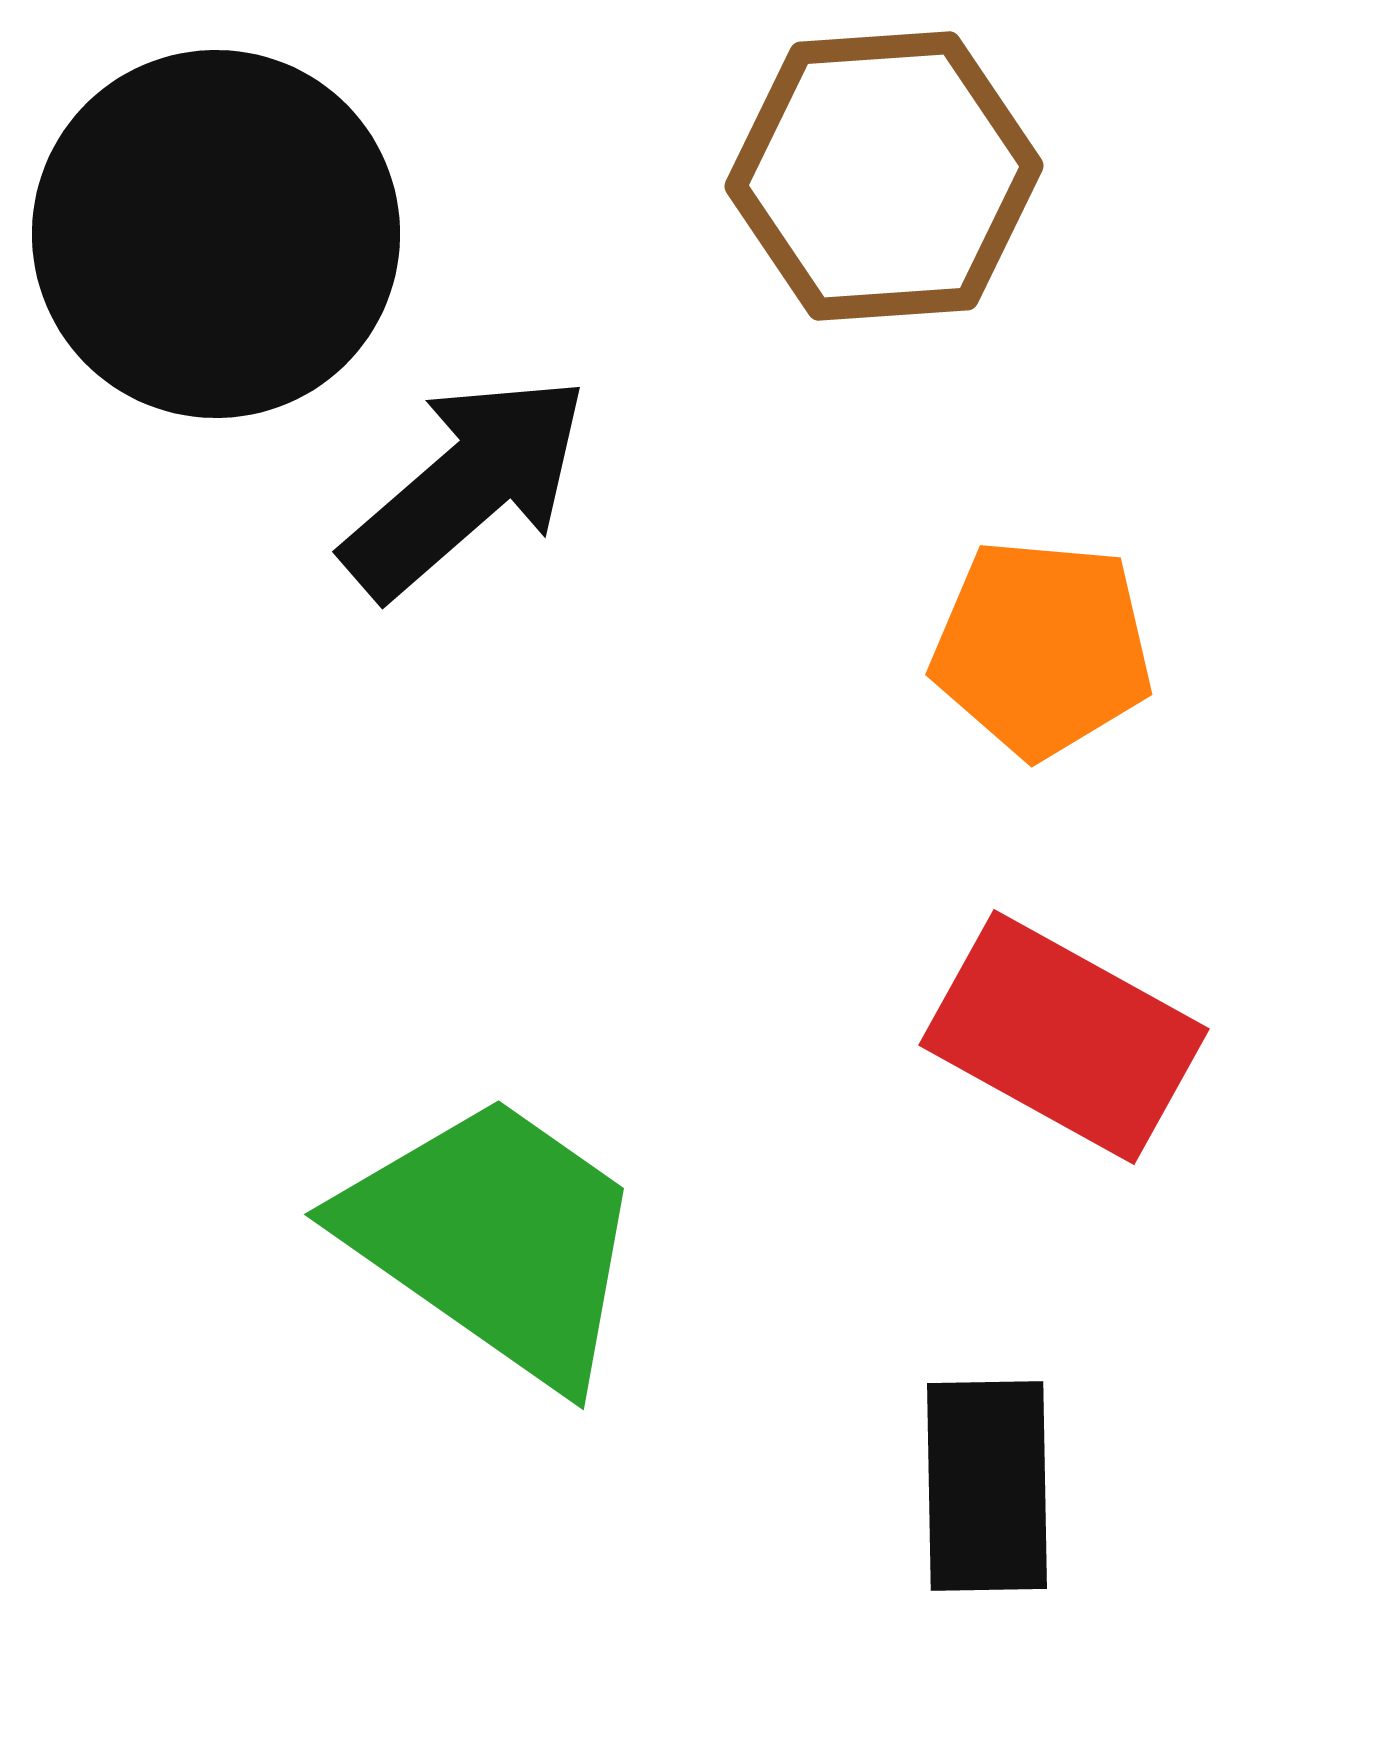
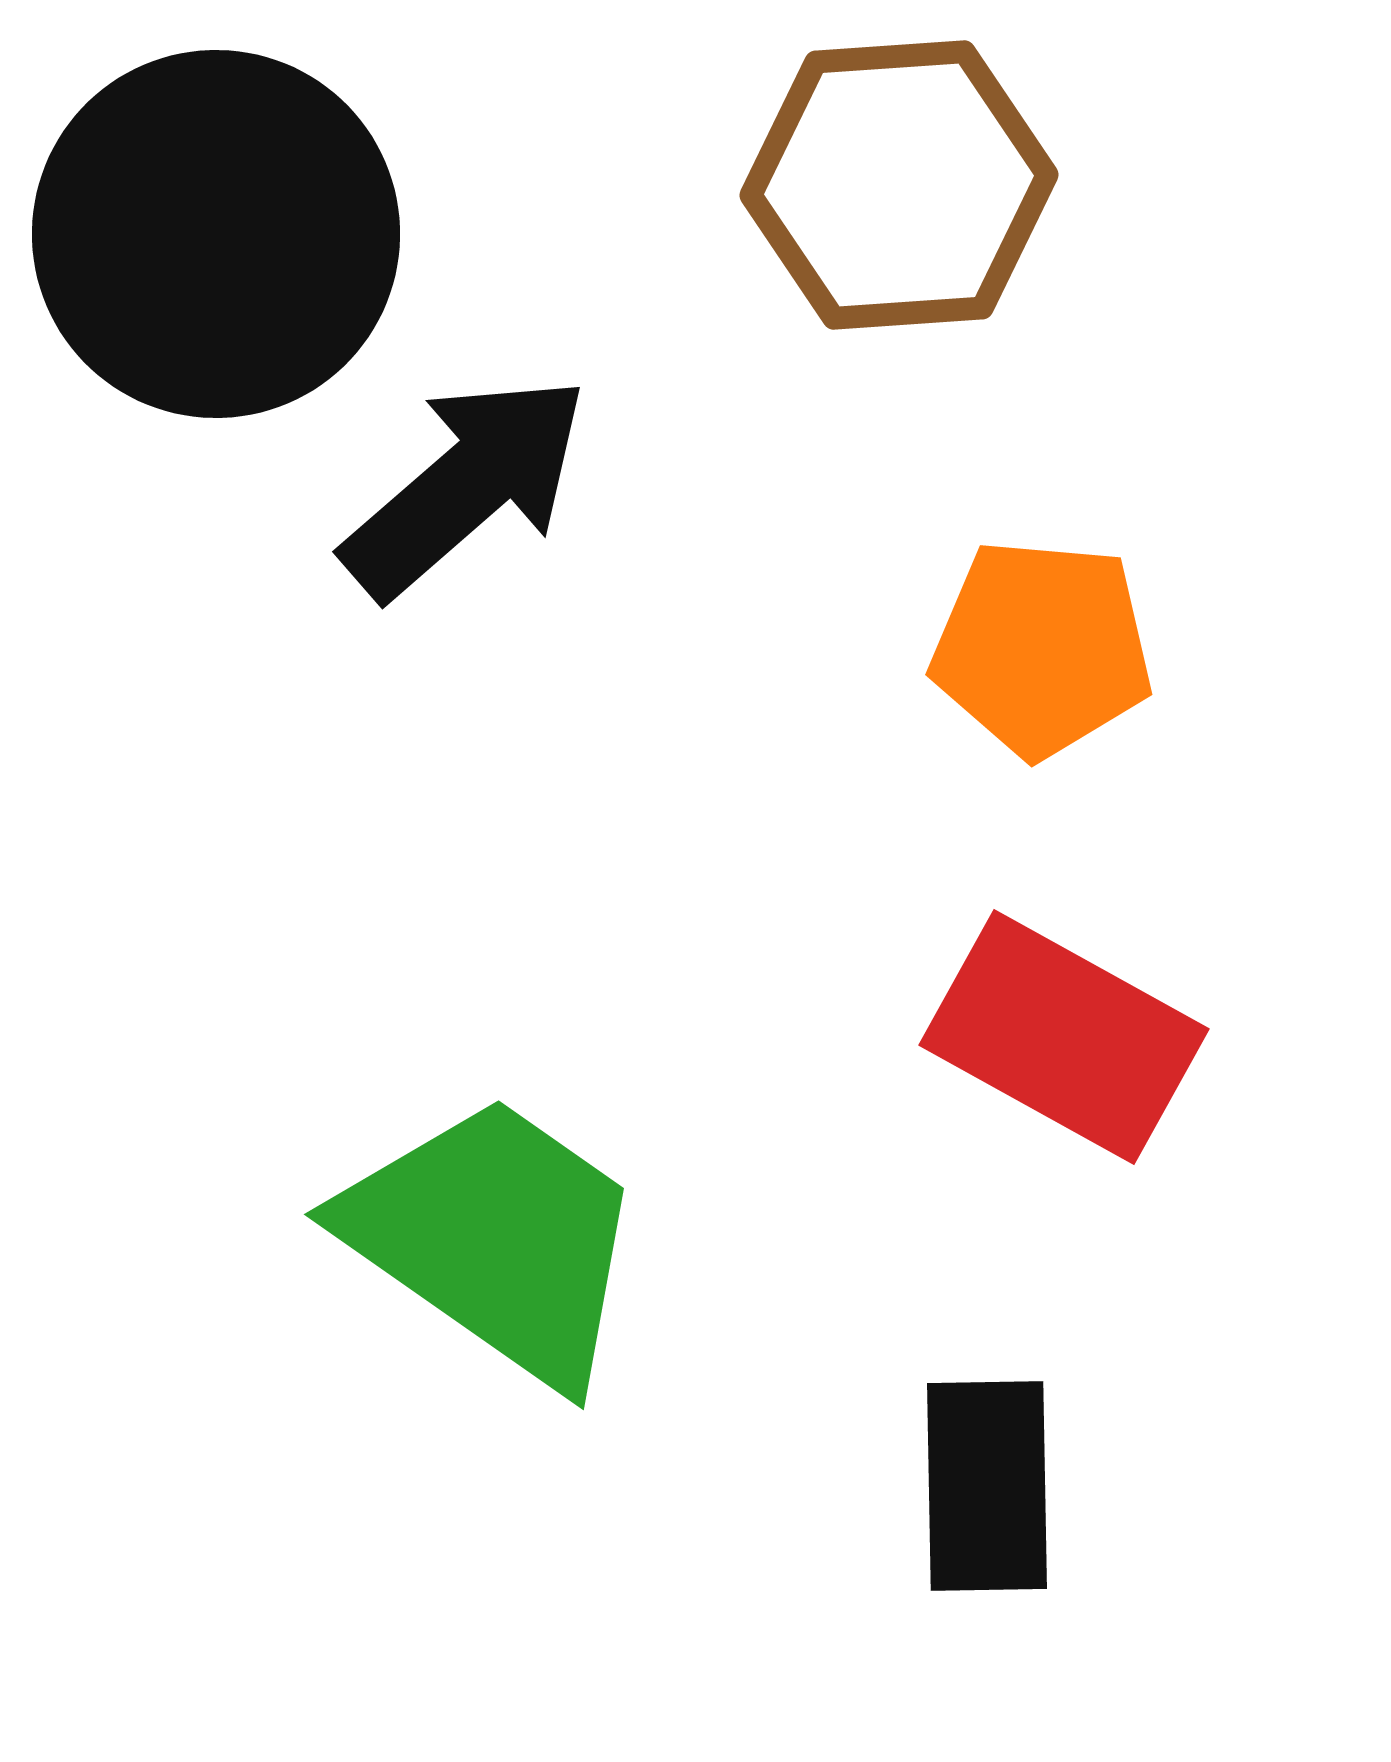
brown hexagon: moved 15 px right, 9 px down
